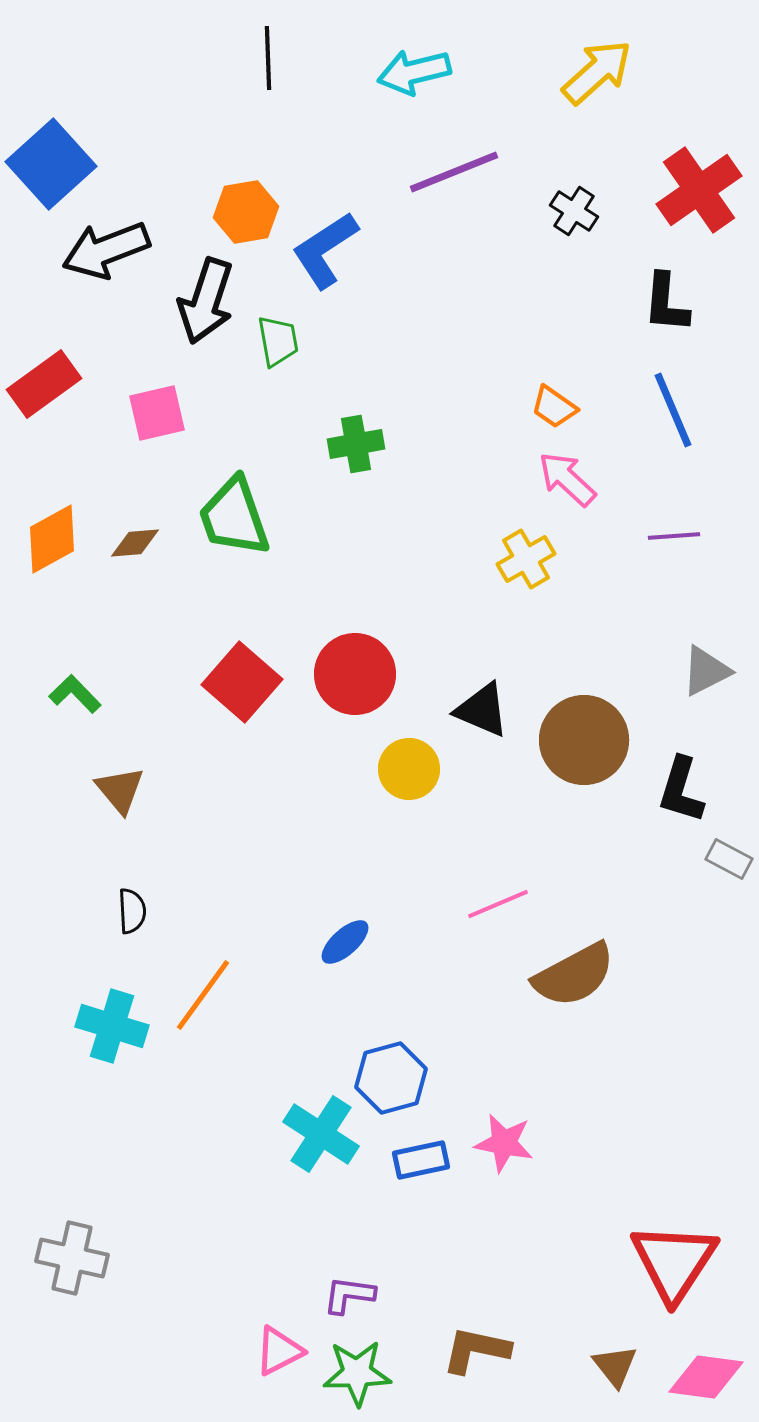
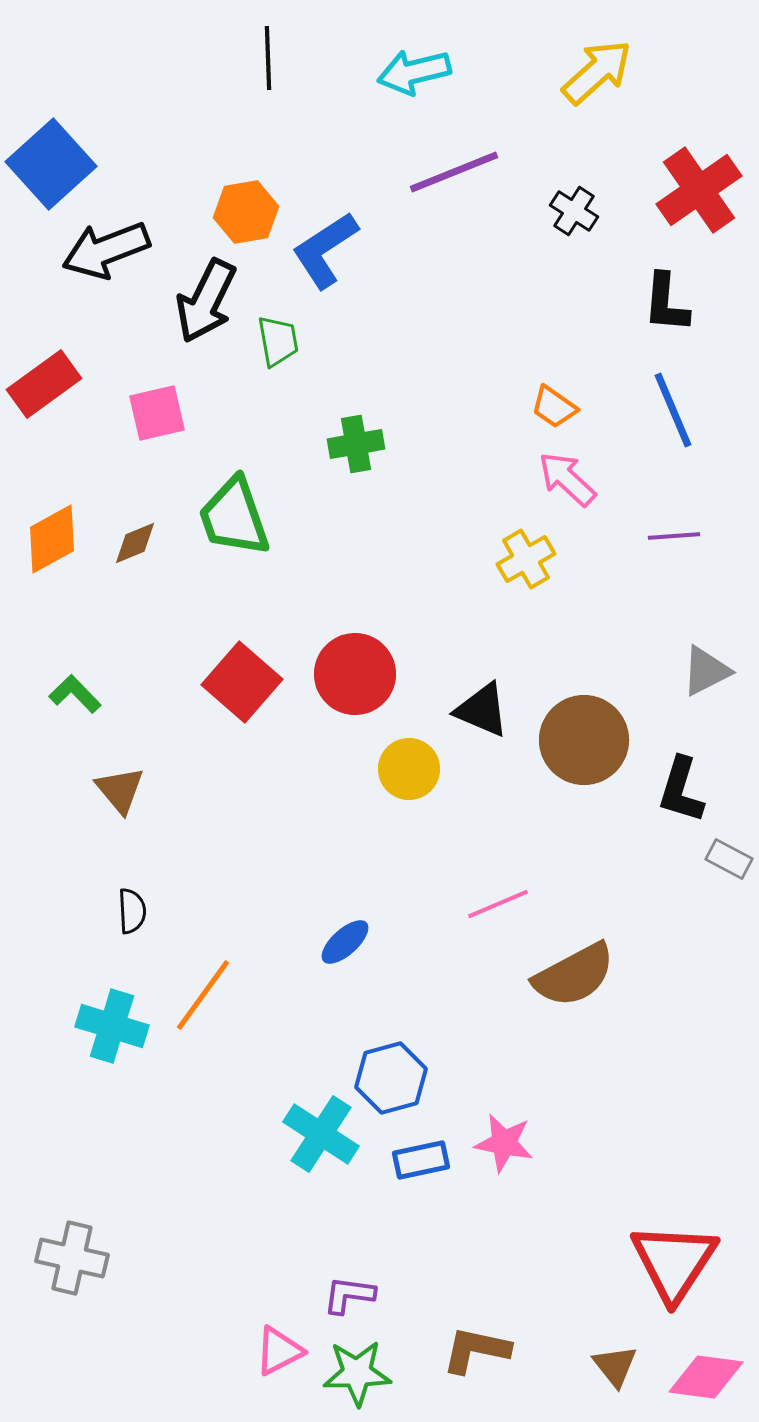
black arrow at (206, 301): rotated 8 degrees clockwise
brown diamond at (135, 543): rotated 18 degrees counterclockwise
